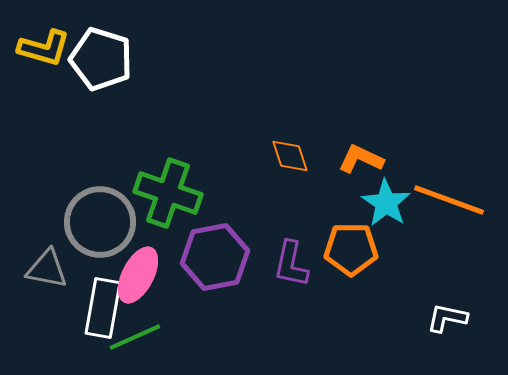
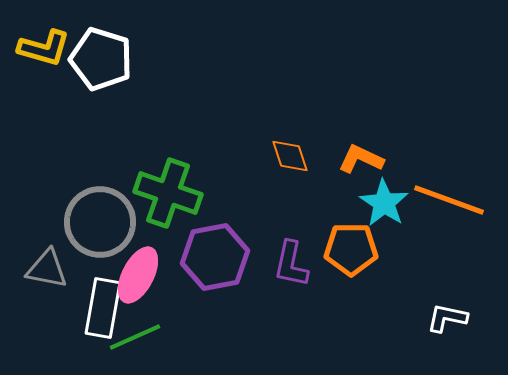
cyan star: moved 2 px left
